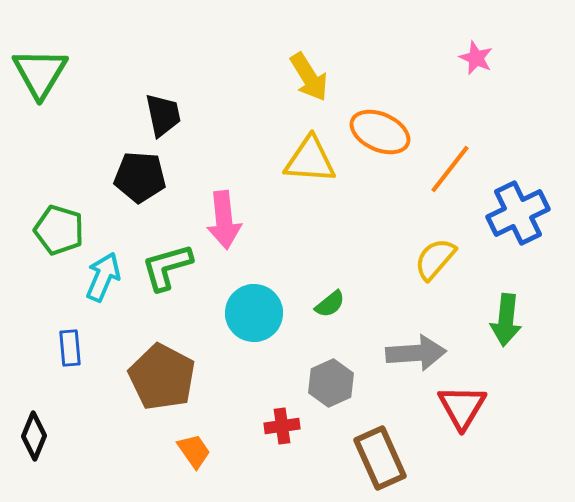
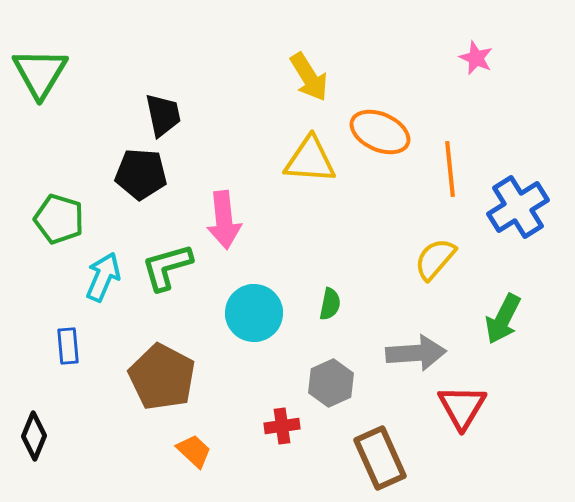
orange line: rotated 44 degrees counterclockwise
black pentagon: moved 1 px right, 3 px up
blue cross: moved 6 px up; rotated 6 degrees counterclockwise
green pentagon: moved 11 px up
green semicircle: rotated 40 degrees counterclockwise
green arrow: moved 3 px left, 1 px up; rotated 21 degrees clockwise
blue rectangle: moved 2 px left, 2 px up
orange trapezoid: rotated 12 degrees counterclockwise
